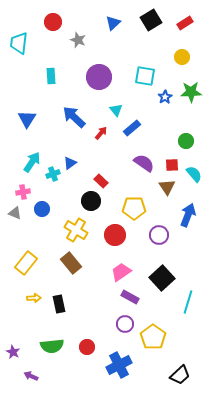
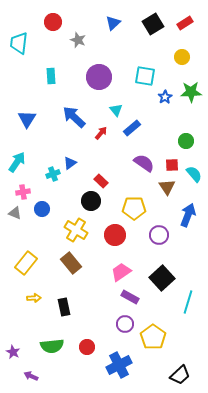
black square at (151, 20): moved 2 px right, 4 px down
cyan arrow at (32, 162): moved 15 px left
black rectangle at (59, 304): moved 5 px right, 3 px down
